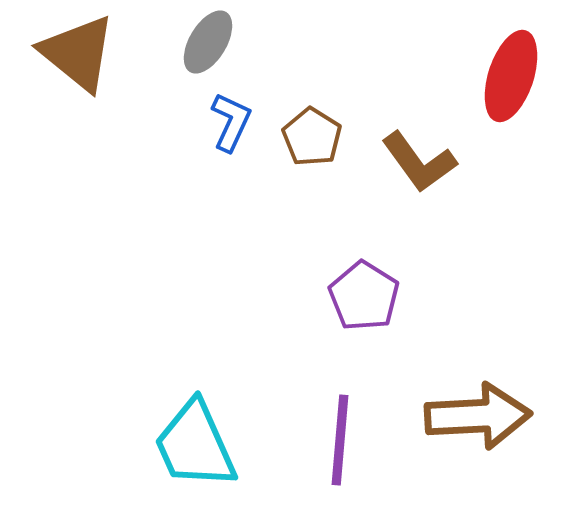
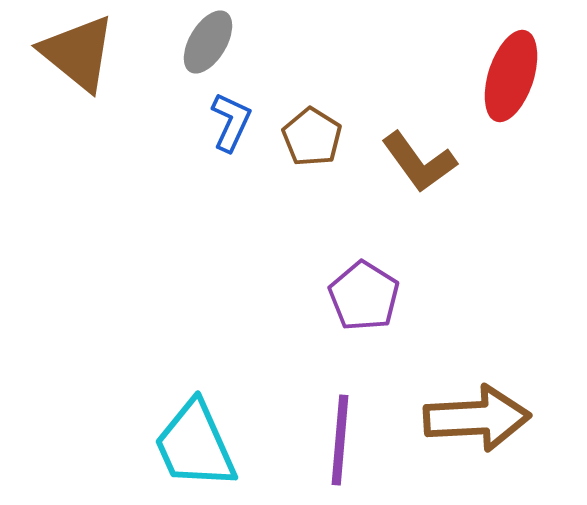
brown arrow: moved 1 px left, 2 px down
